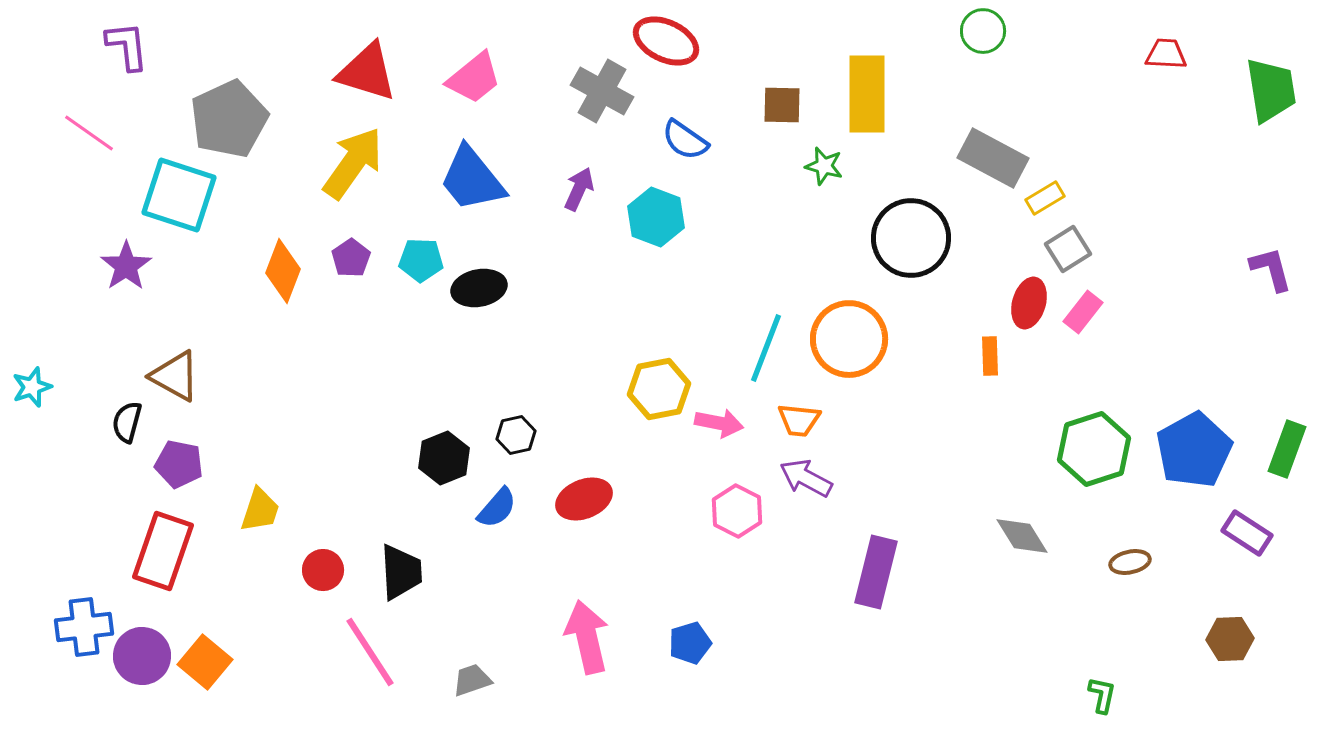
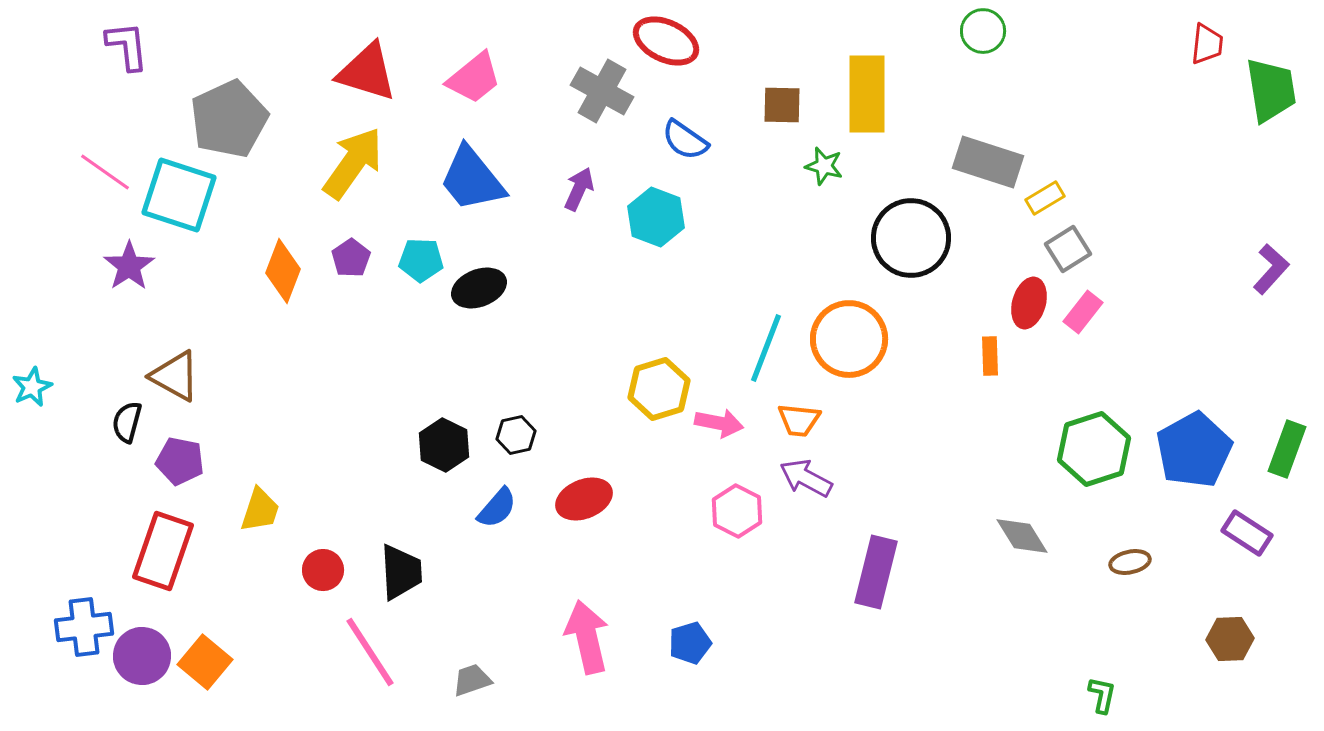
red trapezoid at (1166, 54): moved 41 px right, 10 px up; rotated 93 degrees clockwise
pink line at (89, 133): moved 16 px right, 39 px down
gray rectangle at (993, 158): moved 5 px left, 4 px down; rotated 10 degrees counterclockwise
purple star at (126, 266): moved 3 px right
purple L-shape at (1271, 269): rotated 57 degrees clockwise
black ellipse at (479, 288): rotated 10 degrees counterclockwise
cyan star at (32, 387): rotated 6 degrees counterclockwise
yellow hexagon at (659, 389): rotated 6 degrees counterclockwise
black hexagon at (444, 458): moved 13 px up; rotated 12 degrees counterclockwise
purple pentagon at (179, 464): moved 1 px right, 3 px up
